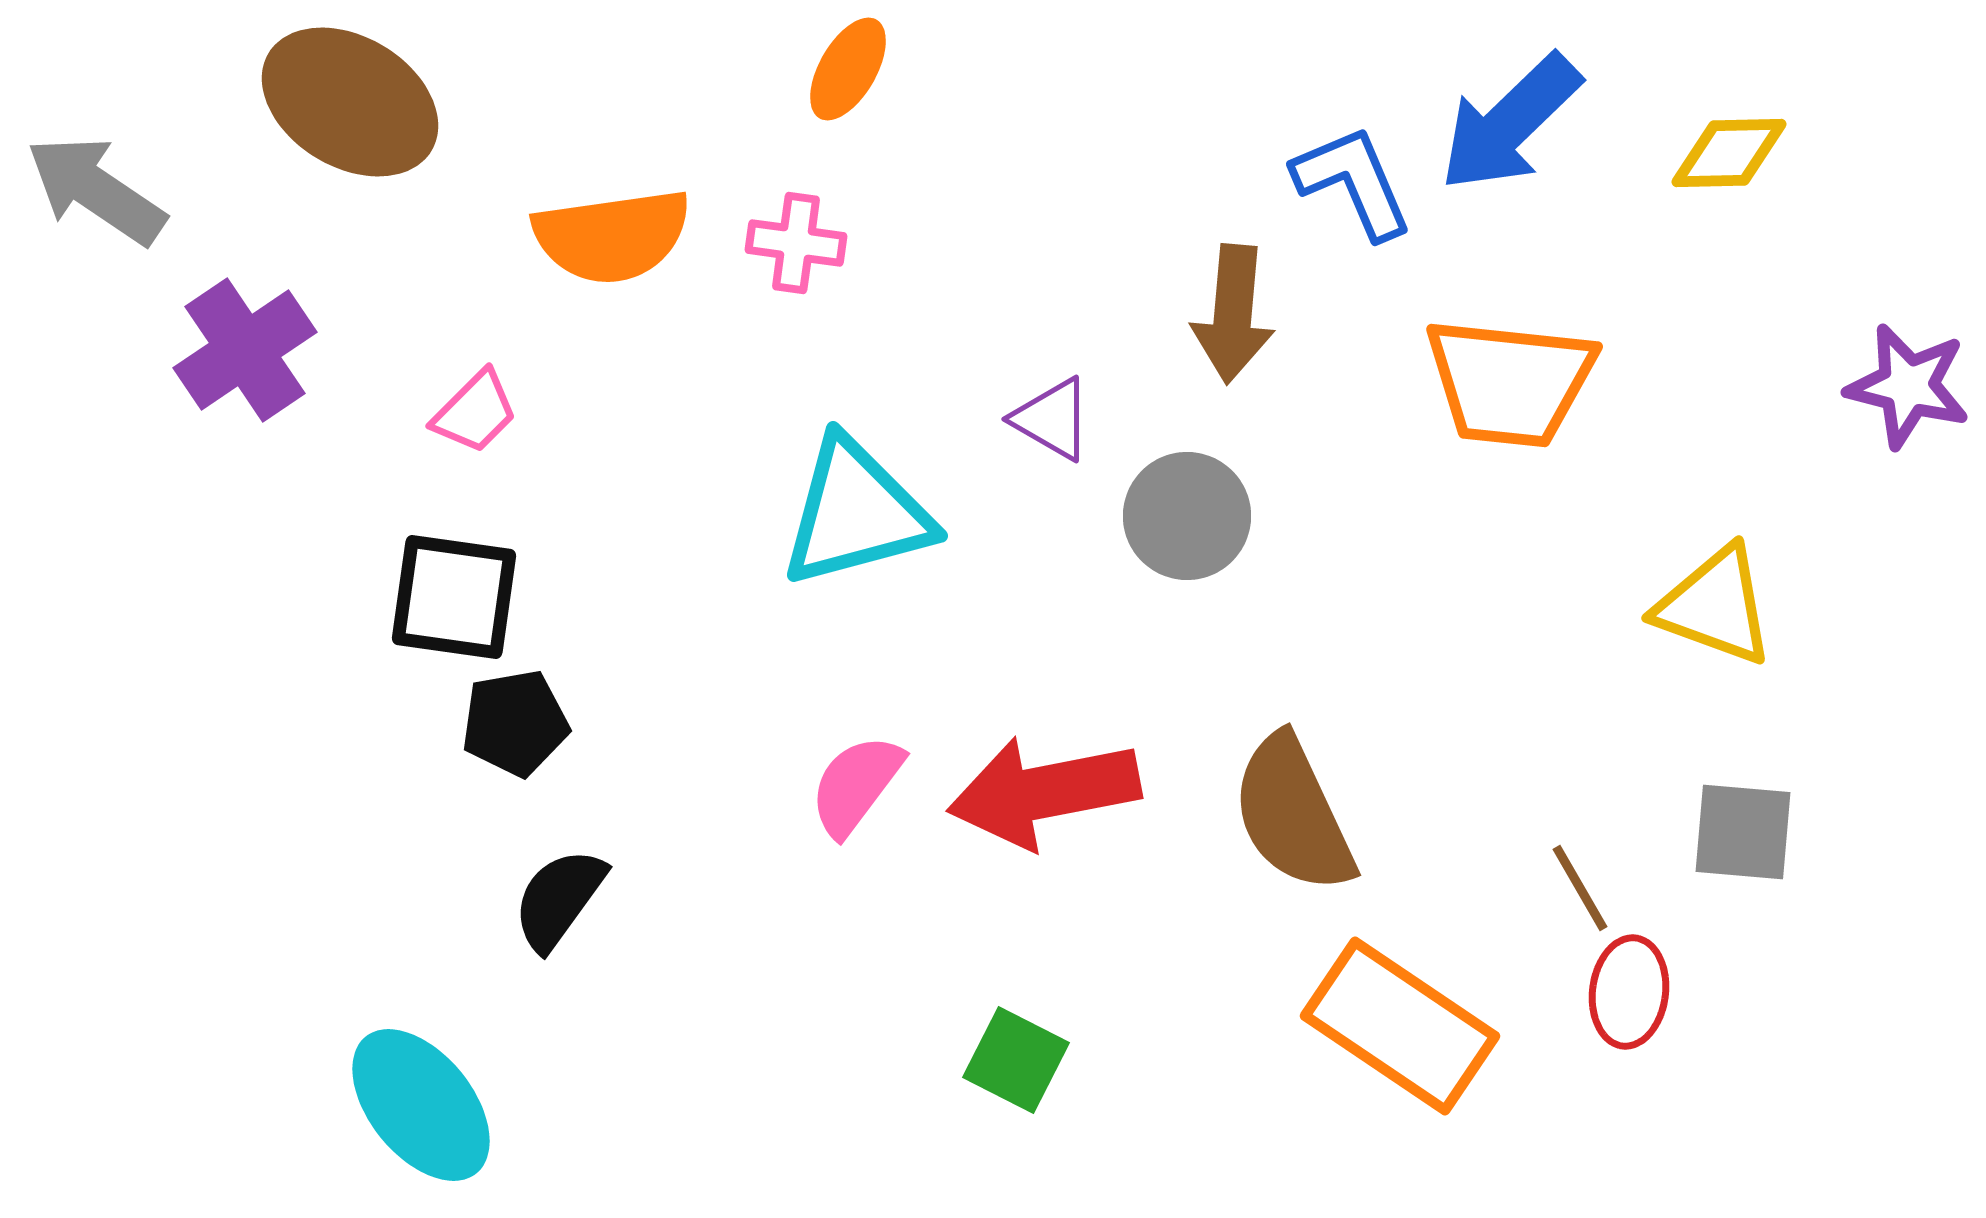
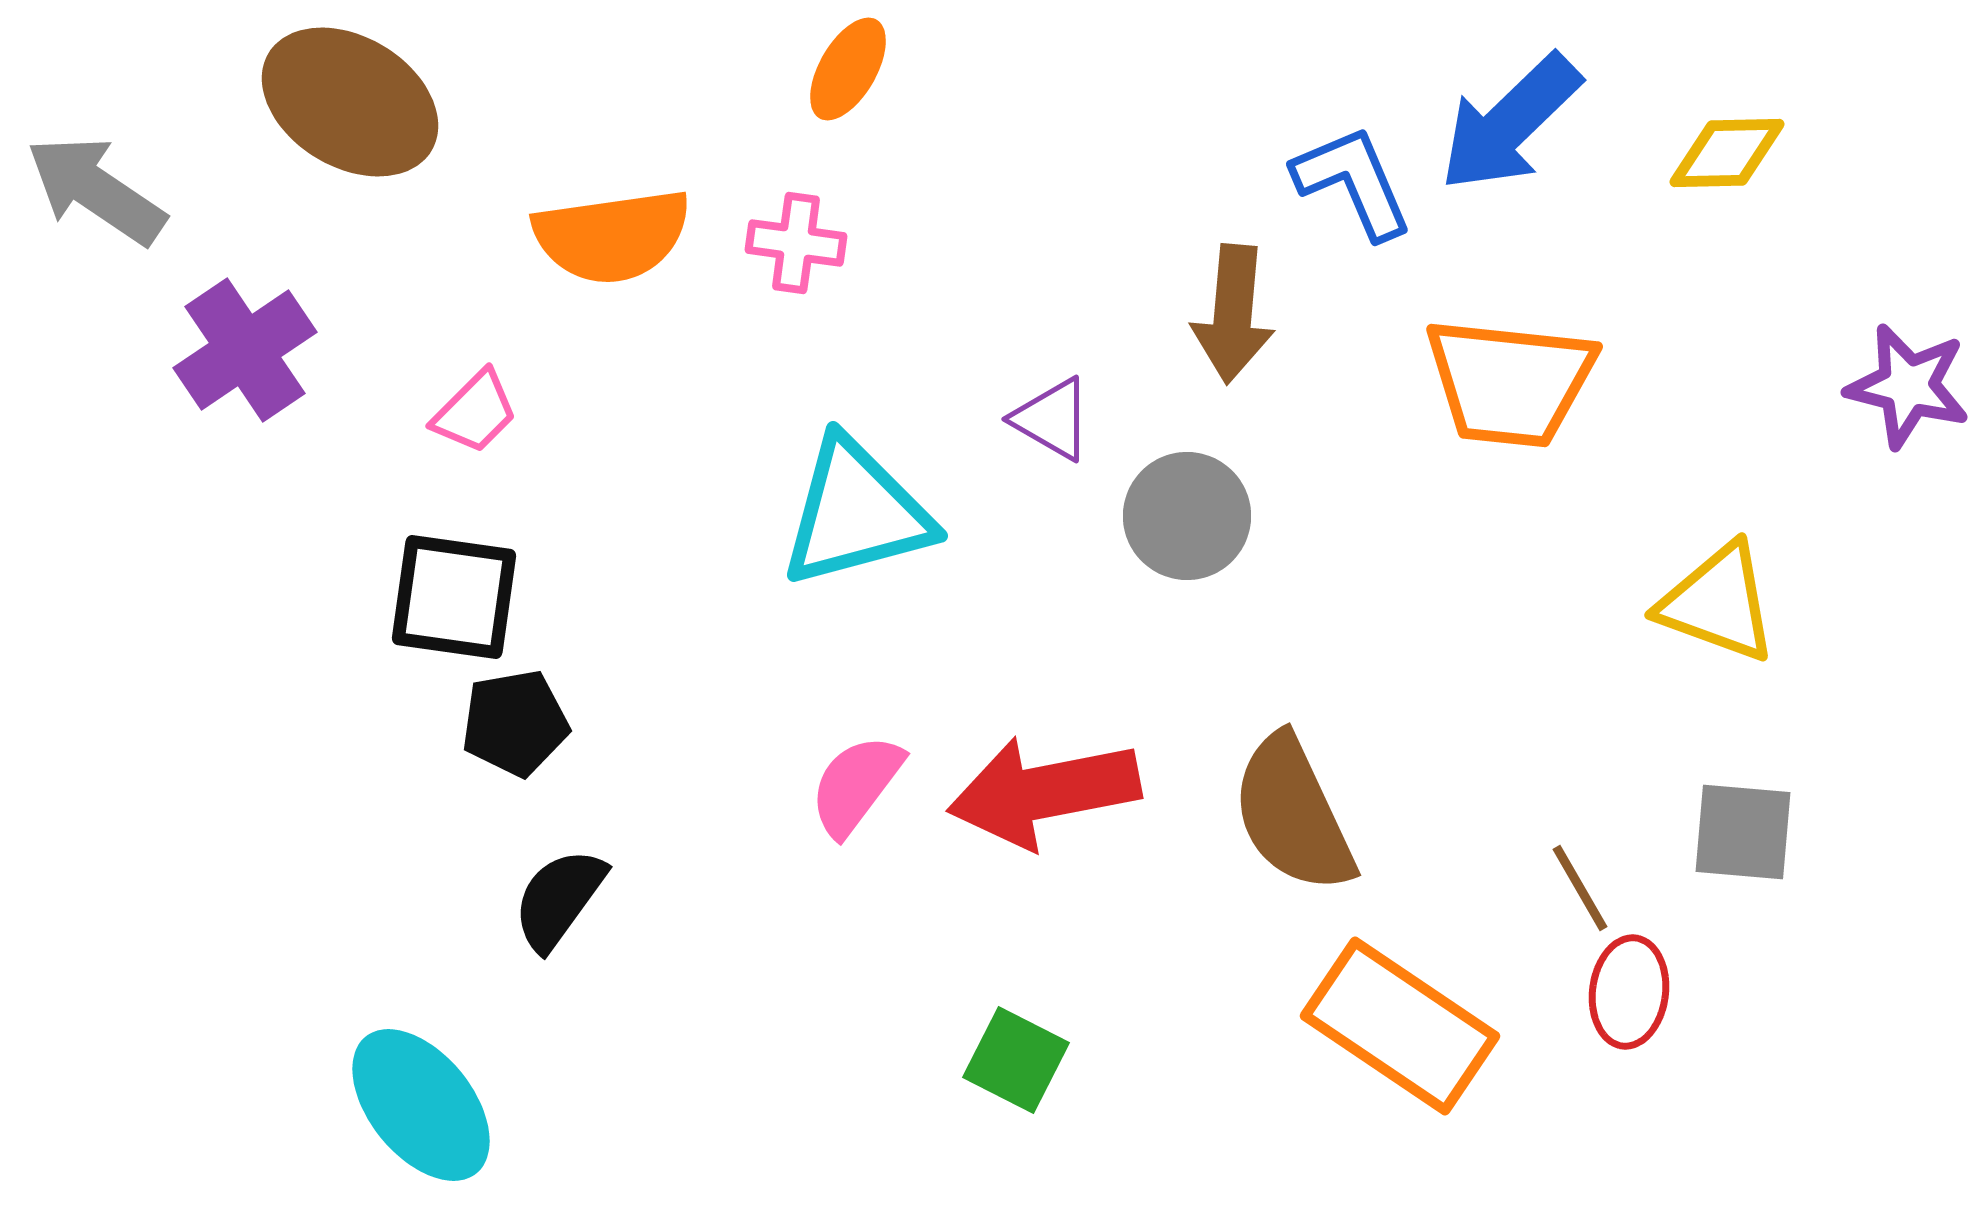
yellow diamond: moved 2 px left
yellow triangle: moved 3 px right, 3 px up
